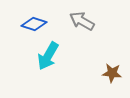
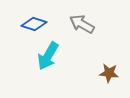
gray arrow: moved 3 px down
brown star: moved 3 px left
